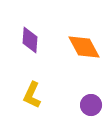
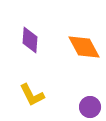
yellow L-shape: rotated 52 degrees counterclockwise
purple circle: moved 1 px left, 2 px down
